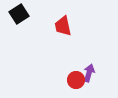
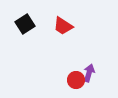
black square: moved 6 px right, 10 px down
red trapezoid: rotated 45 degrees counterclockwise
